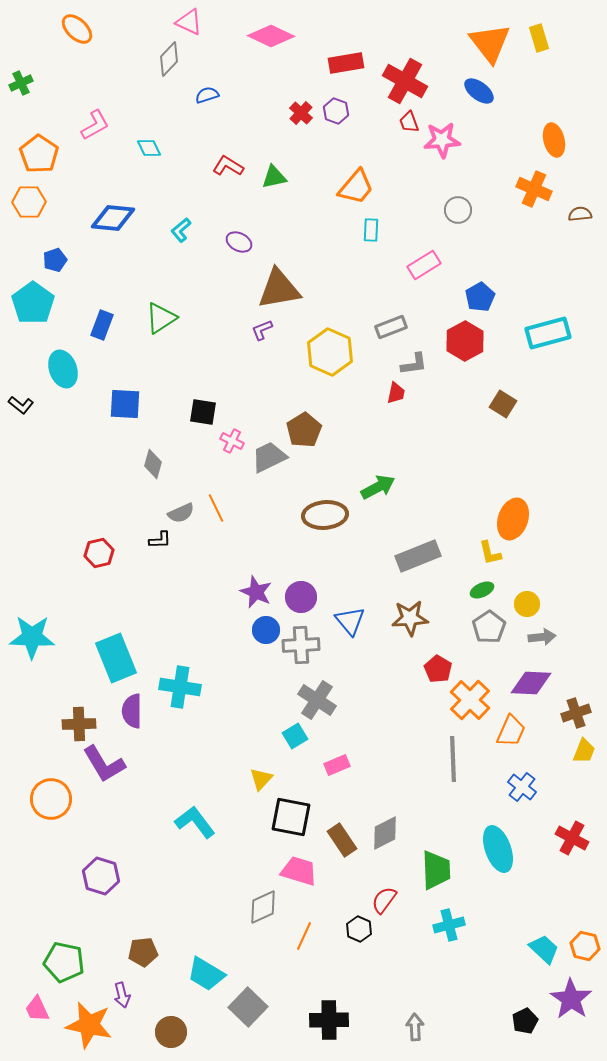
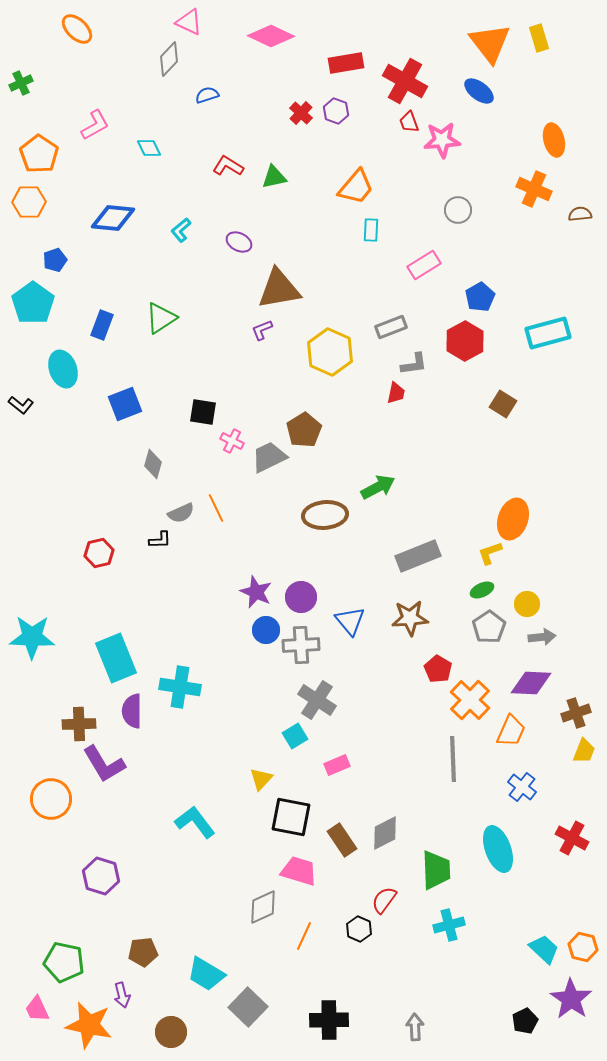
blue square at (125, 404): rotated 24 degrees counterclockwise
yellow L-shape at (490, 553): rotated 84 degrees clockwise
orange hexagon at (585, 946): moved 2 px left, 1 px down
